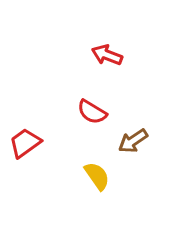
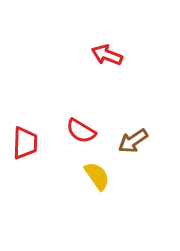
red semicircle: moved 11 px left, 19 px down
red trapezoid: rotated 128 degrees clockwise
